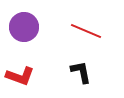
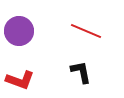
purple circle: moved 5 px left, 4 px down
red L-shape: moved 4 px down
